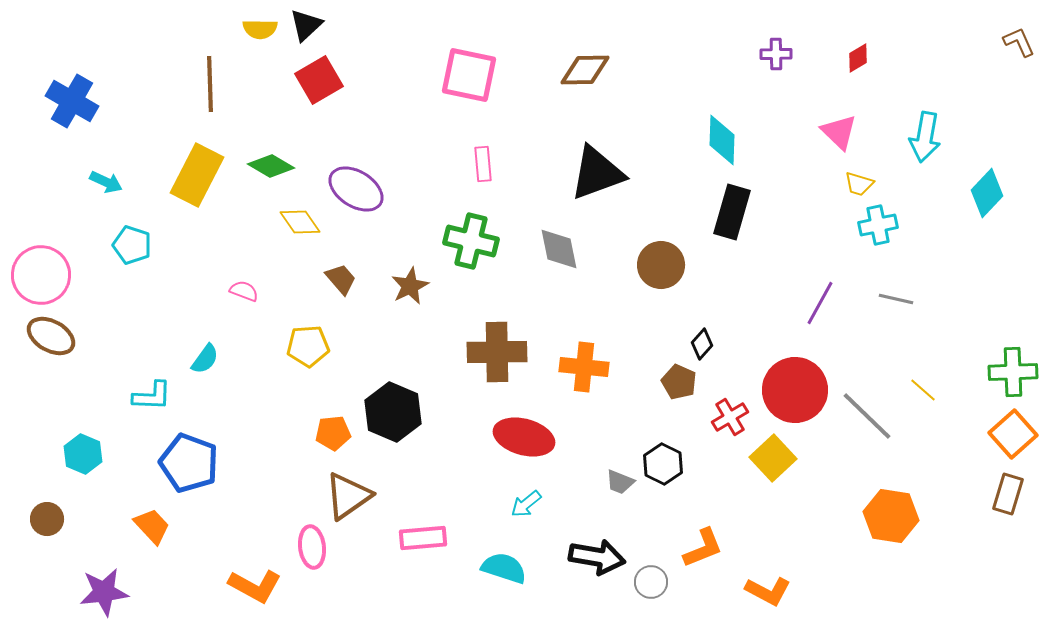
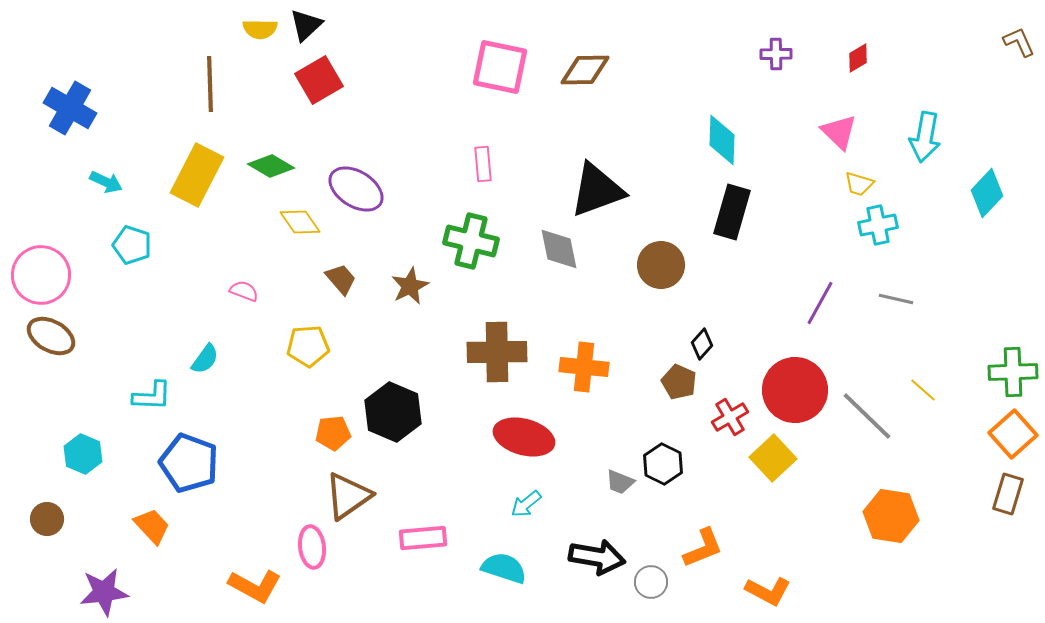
pink square at (469, 75): moved 31 px right, 8 px up
blue cross at (72, 101): moved 2 px left, 7 px down
black triangle at (597, 173): moved 17 px down
